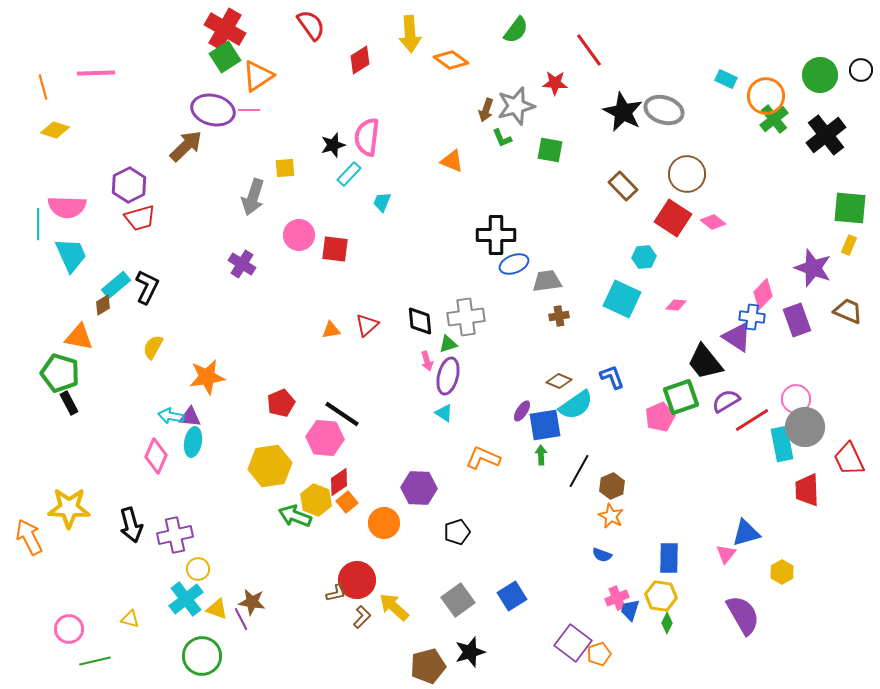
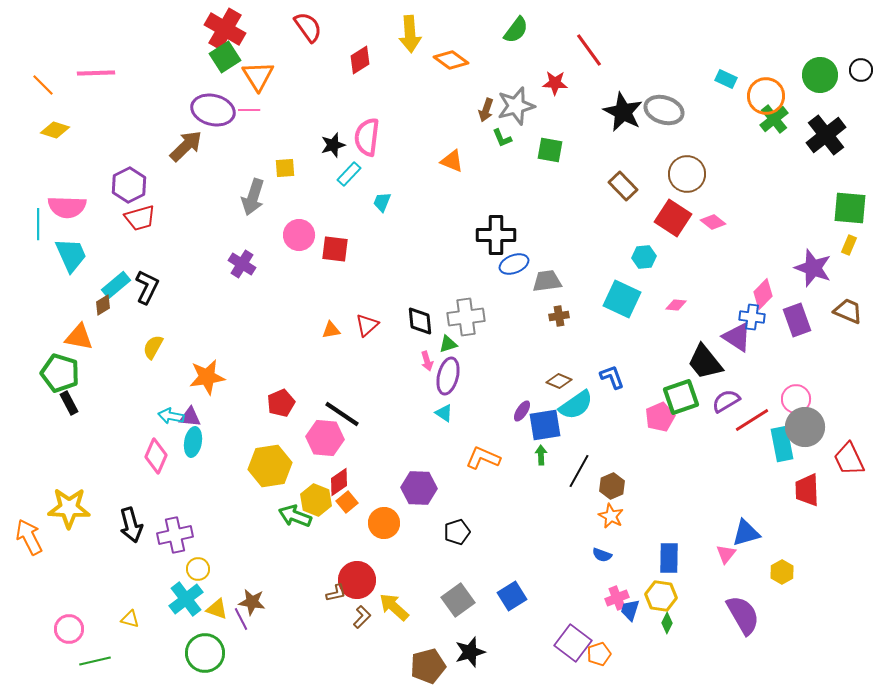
red semicircle at (311, 25): moved 3 px left, 2 px down
orange triangle at (258, 76): rotated 28 degrees counterclockwise
orange line at (43, 87): moved 2 px up; rotated 30 degrees counterclockwise
green circle at (202, 656): moved 3 px right, 3 px up
